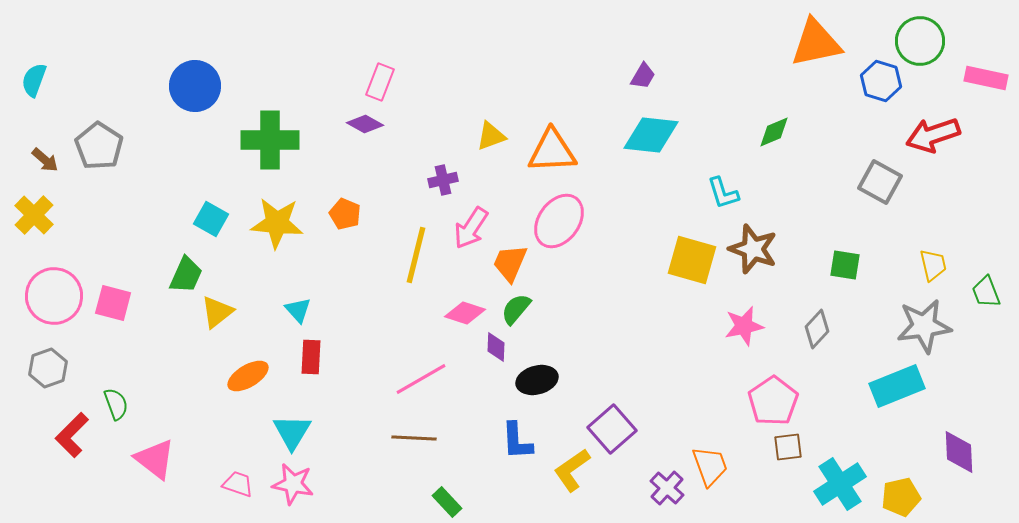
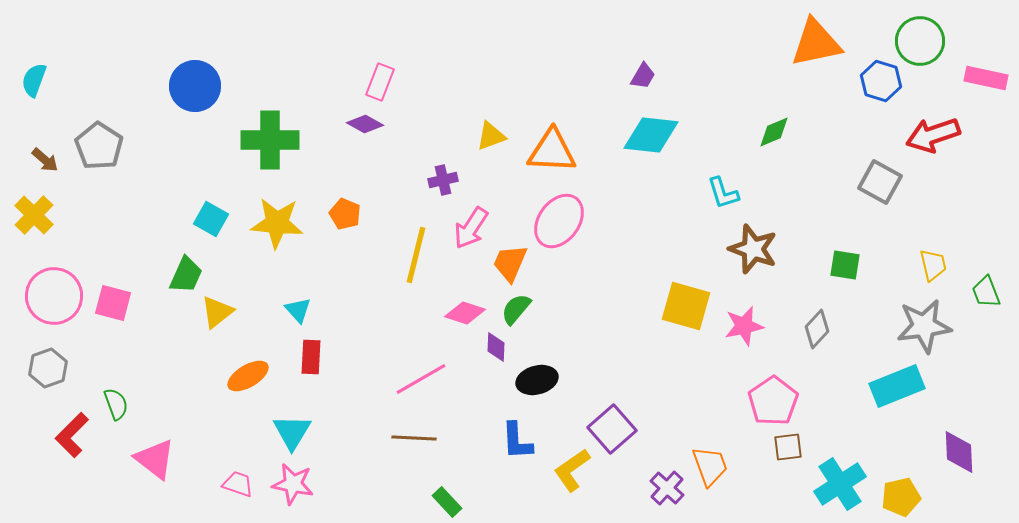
orange triangle at (552, 151): rotated 6 degrees clockwise
yellow square at (692, 260): moved 6 px left, 46 px down
